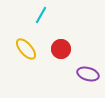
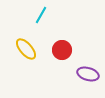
red circle: moved 1 px right, 1 px down
